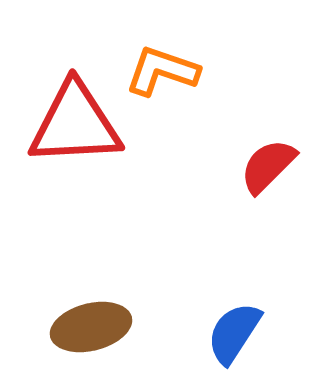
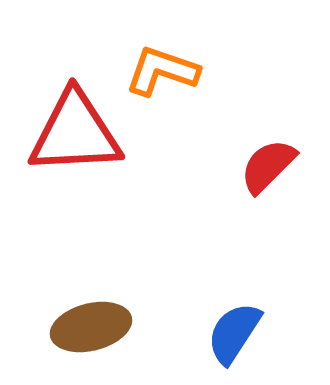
red triangle: moved 9 px down
